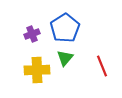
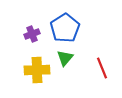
red line: moved 2 px down
